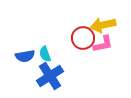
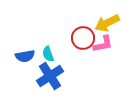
yellow arrow: moved 4 px right, 2 px up; rotated 15 degrees counterclockwise
cyan semicircle: moved 3 px right
